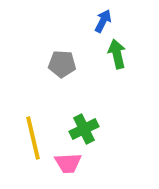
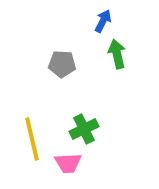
yellow line: moved 1 px left, 1 px down
